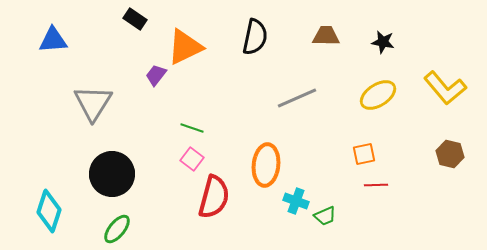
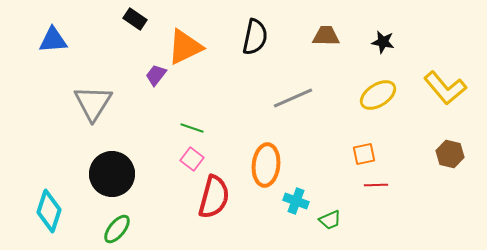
gray line: moved 4 px left
green trapezoid: moved 5 px right, 4 px down
